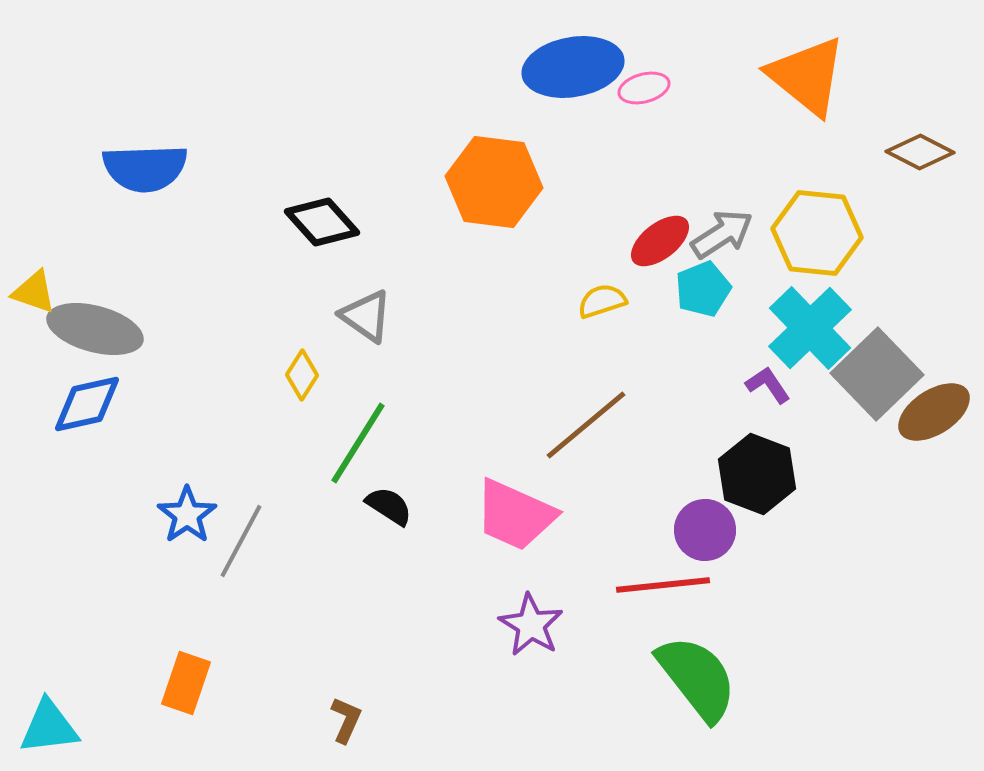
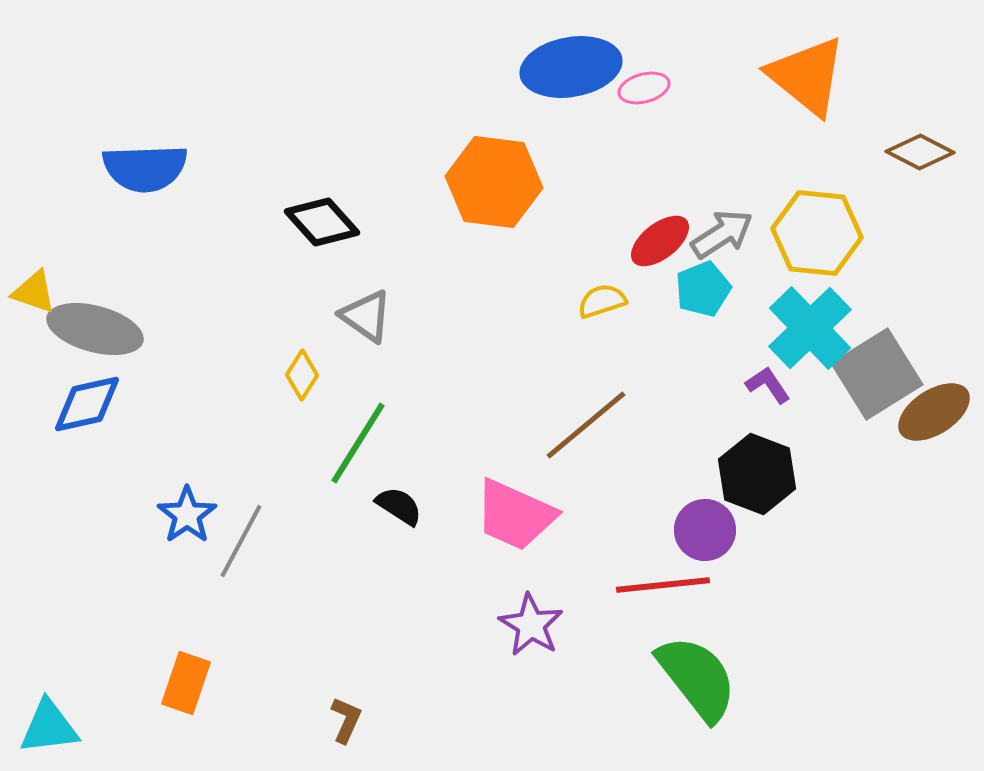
blue ellipse: moved 2 px left
gray square: rotated 12 degrees clockwise
black semicircle: moved 10 px right
